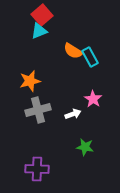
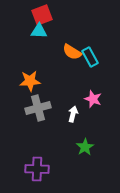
red square: rotated 20 degrees clockwise
cyan triangle: rotated 24 degrees clockwise
orange semicircle: moved 1 px left, 1 px down
orange star: rotated 10 degrees clockwise
pink star: rotated 12 degrees counterclockwise
gray cross: moved 2 px up
white arrow: rotated 56 degrees counterclockwise
green star: rotated 30 degrees clockwise
